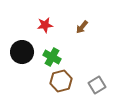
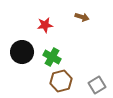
brown arrow: moved 10 px up; rotated 112 degrees counterclockwise
